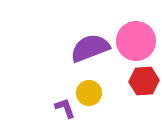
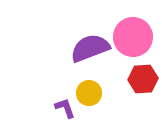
pink circle: moved 3 px left, 4 px up
red hexagon: moved 1 px left, 2 px up
